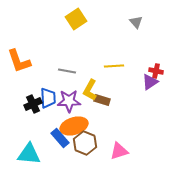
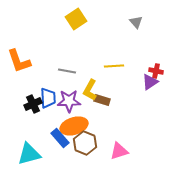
cyan triangle: rotated 20 degrees counterclockwise
